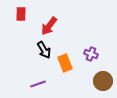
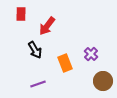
red arrow: moved 2 px left
black arrow: moved 9 px left
purple cross: rotated 24 degrees clockwise
